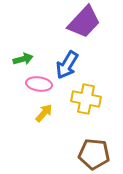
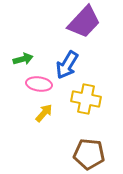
brown pentagon: moved 5 px left
